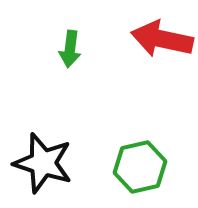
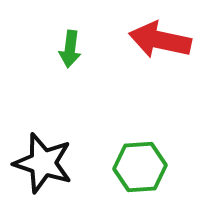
red arrow: moved 2 px left, 1 px down
green hexagon: rotated 9 degrees clockwise
